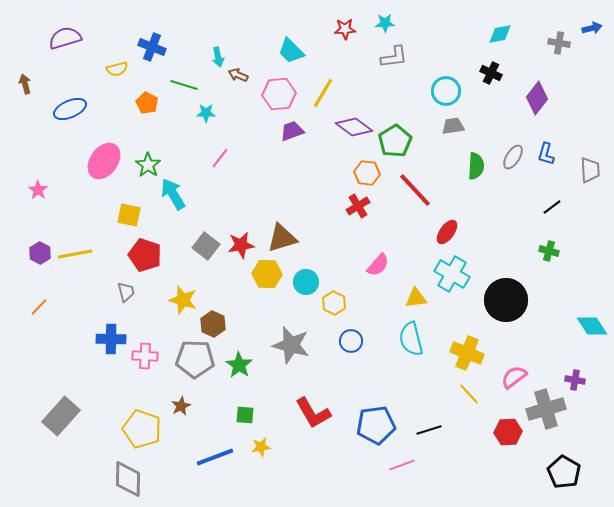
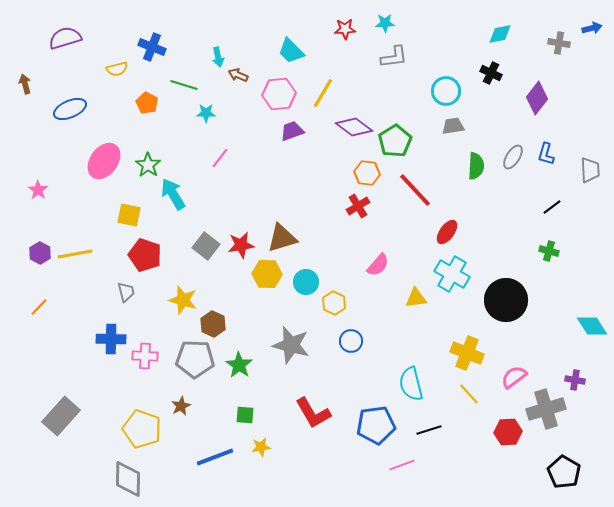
cyan semicircle at (411, 339): moved 45 px down
